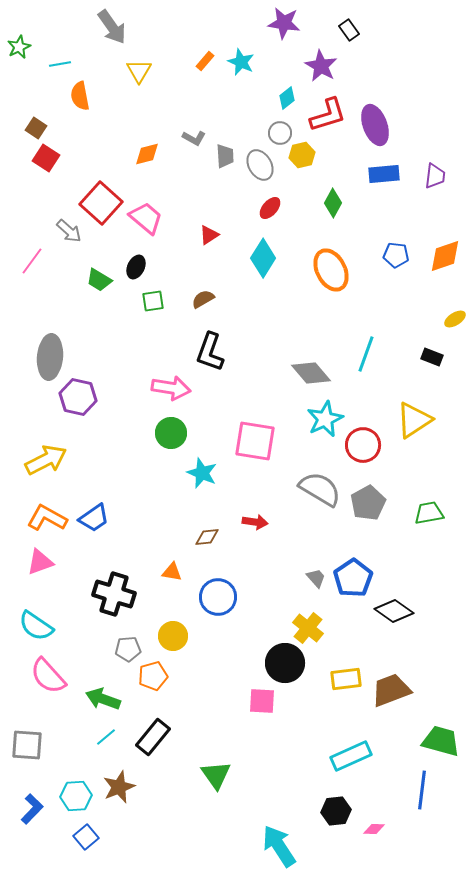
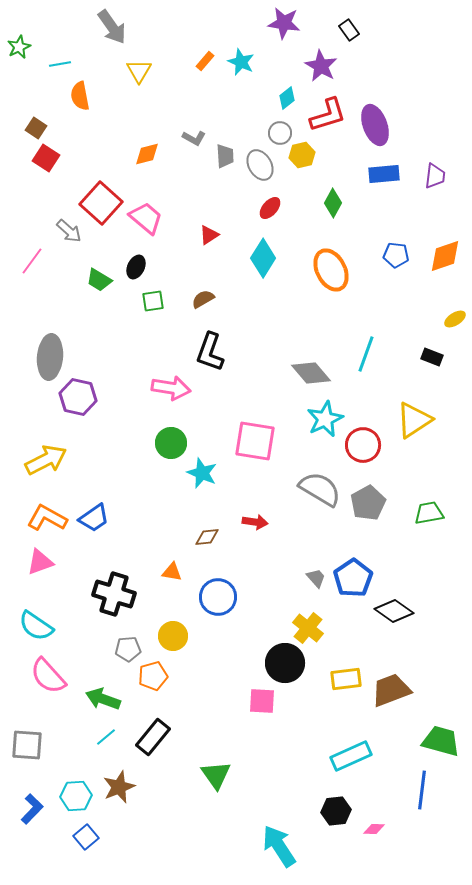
green circle at (171, 433): moved 10 px down
